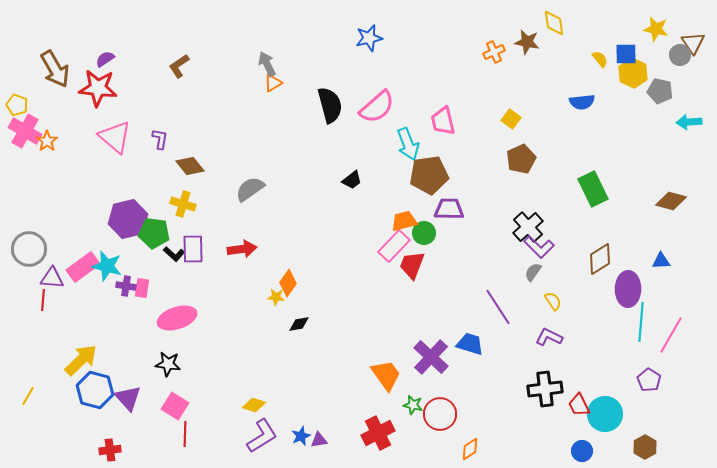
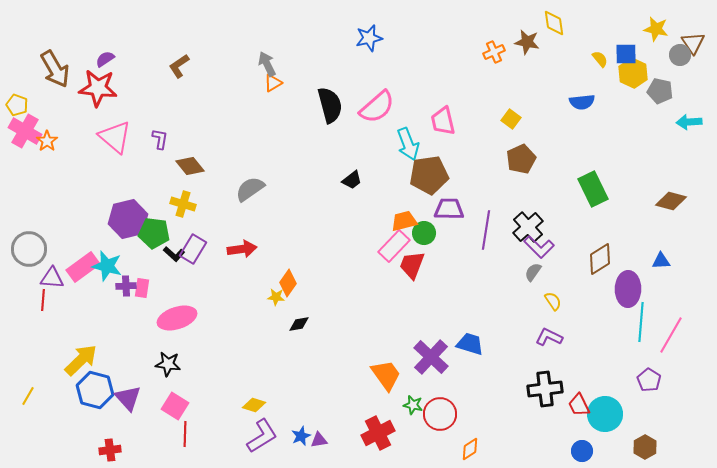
purple rectangle at (193, 249): rotated 32 degrees clockwise
purple cross at (126, 286): rotated 12 degrees counterclockwise
purple line at (498, 307): moved 12 px left, 77 px up; rotated 42 degrees clockwise
